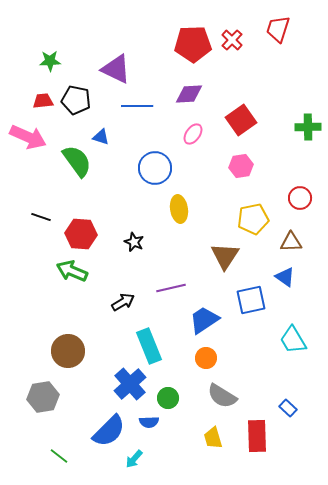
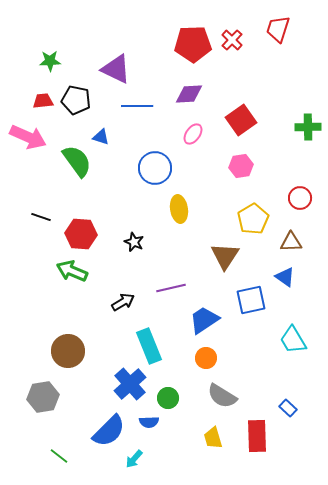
yellow pentagon at (253, 219): rotated 20 degrees counterclockwise
